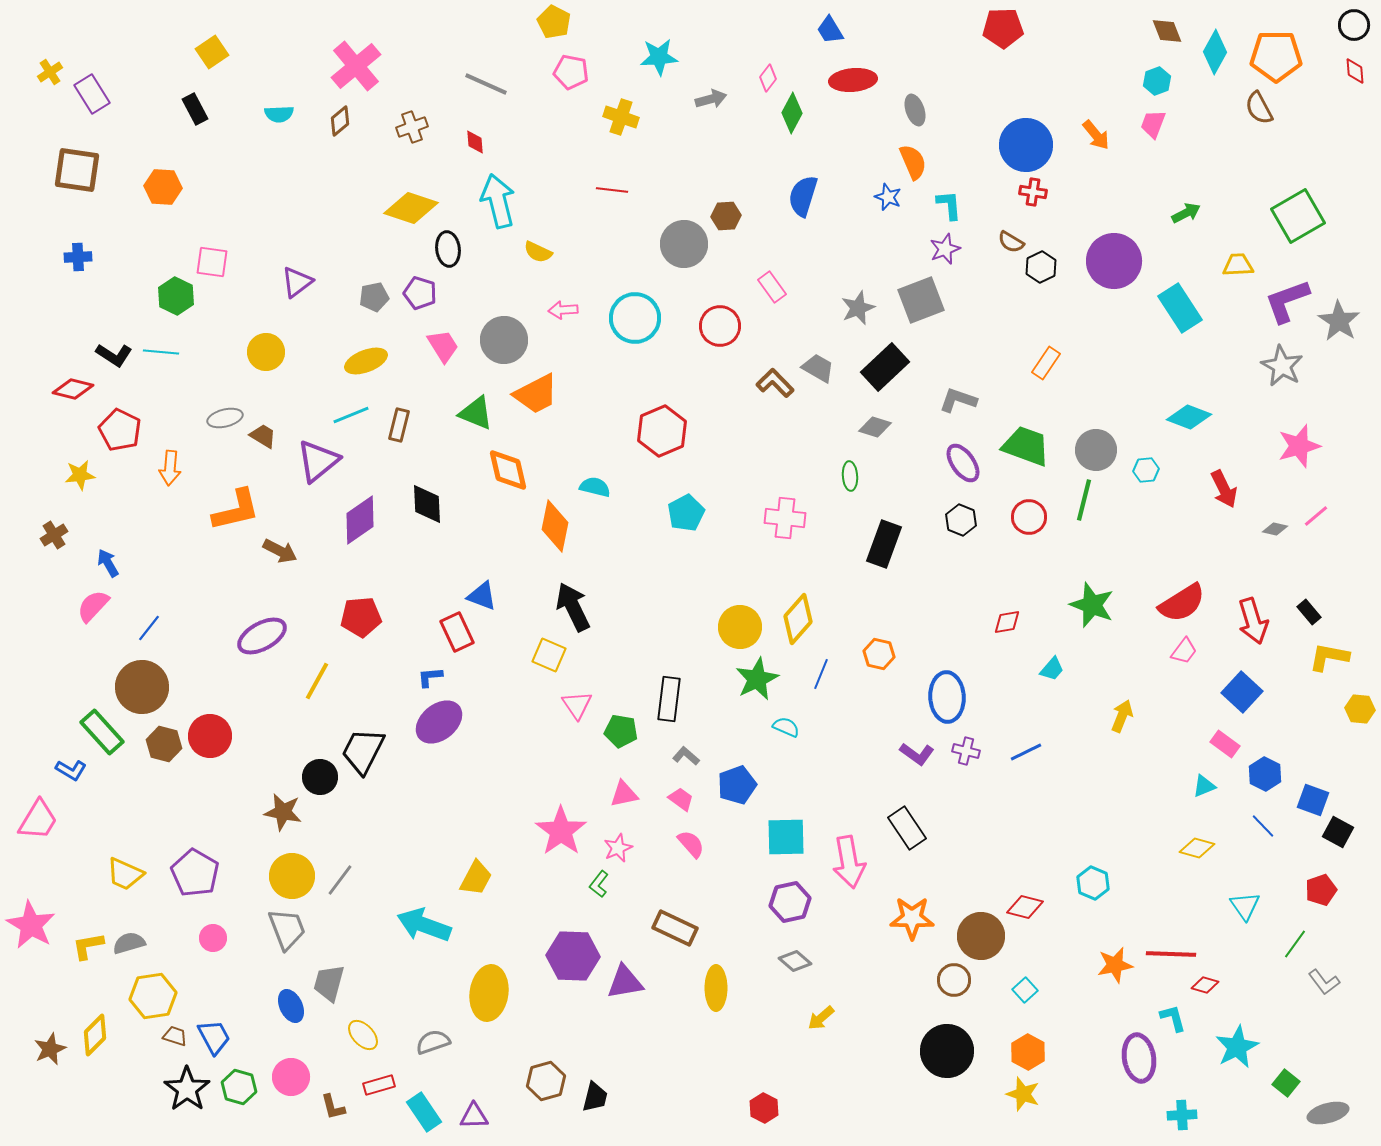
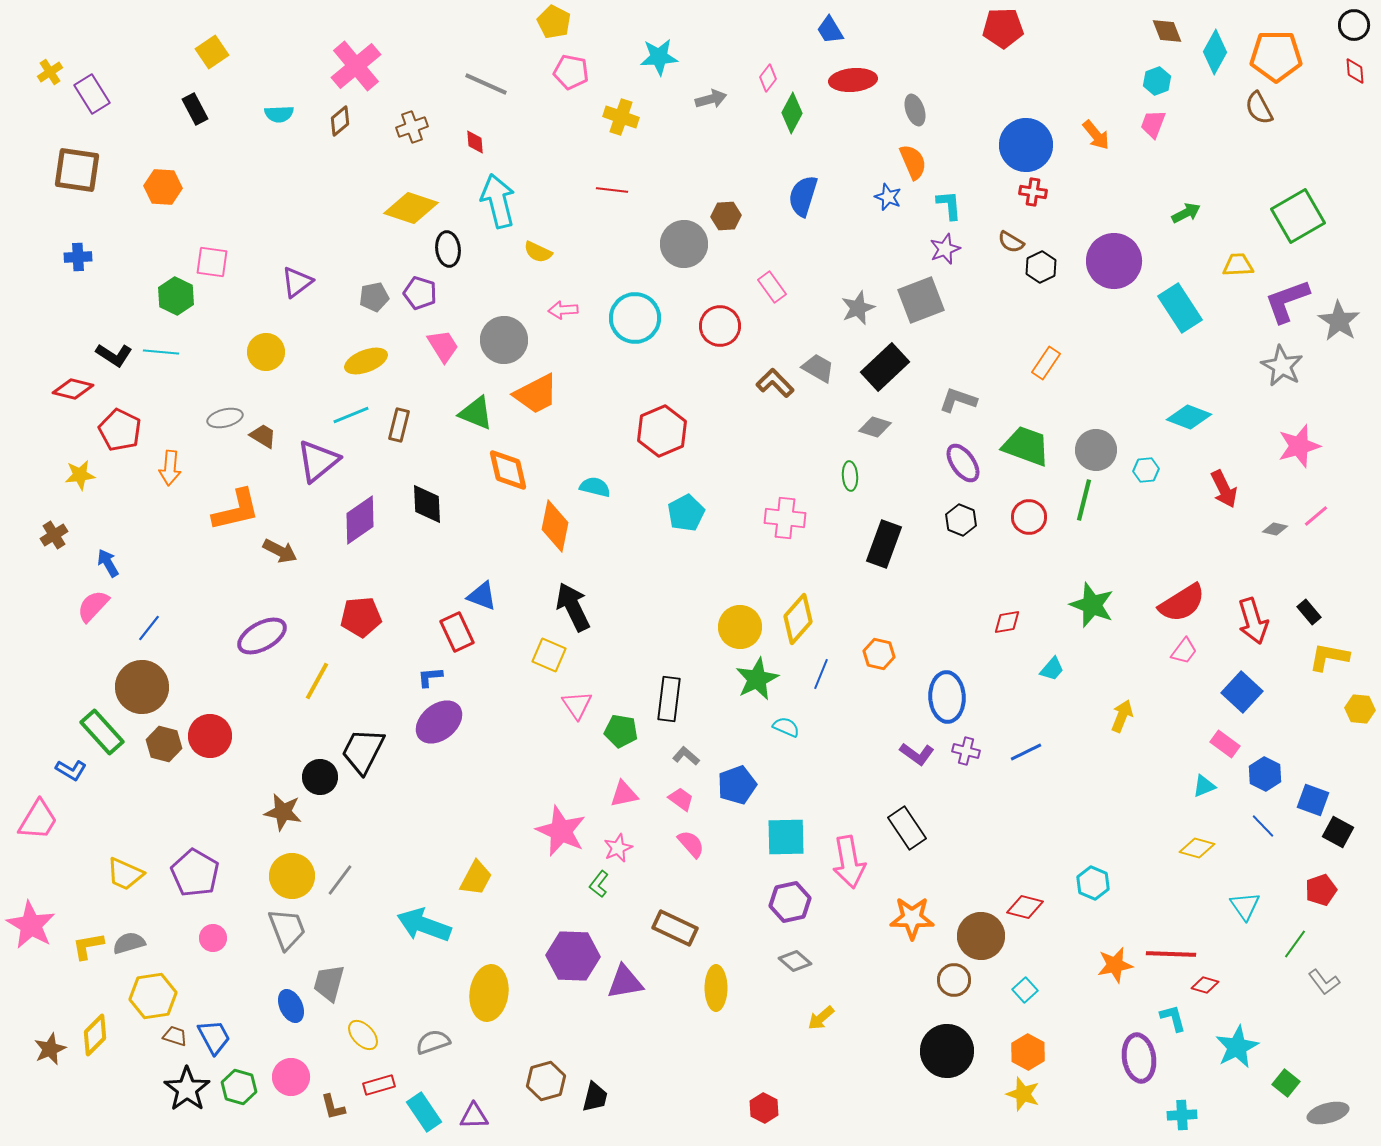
pink star at (561, 831): rotated 12 degrees counterclockwise
